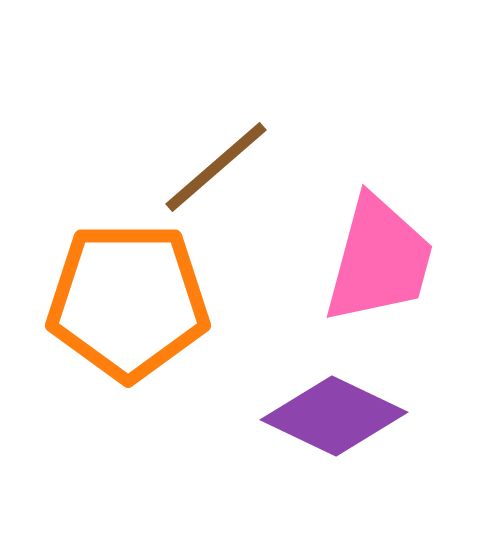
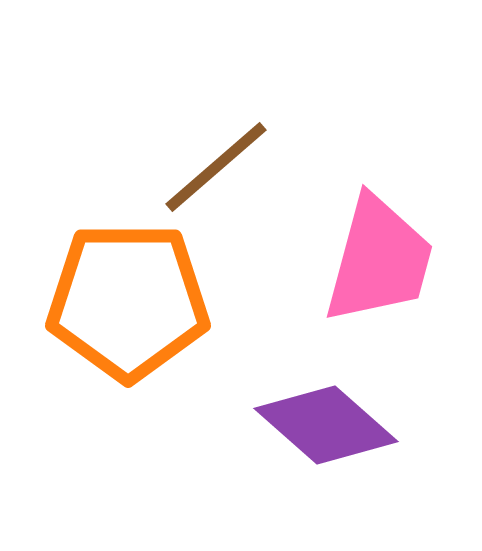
purple diamond: moved 8 px left, 9 px down; rotated 16 degrees clockwise
